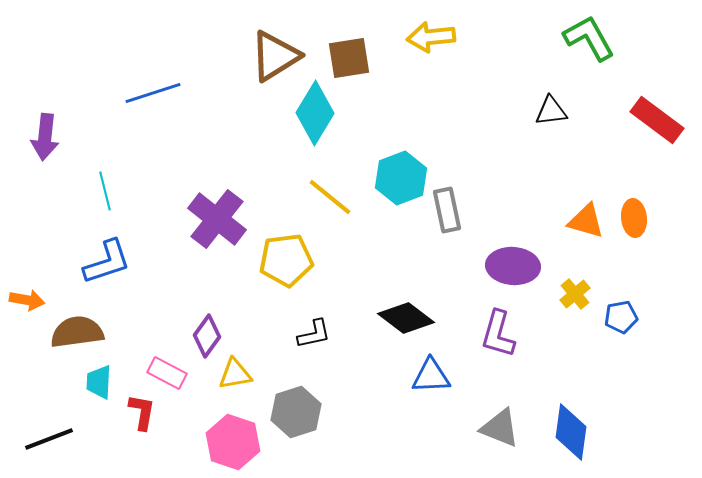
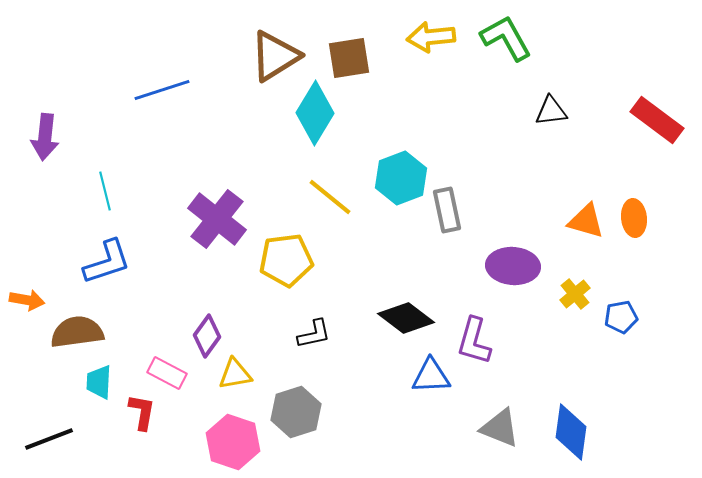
green L-shape: moved 83 px left
blue line: moved 9 px right, 3 px up
purple L-shape: moved 24 px left, 7 px down
